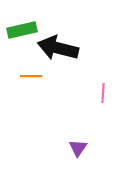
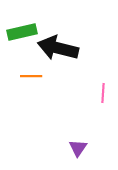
green rectangle: moved 2 px down
